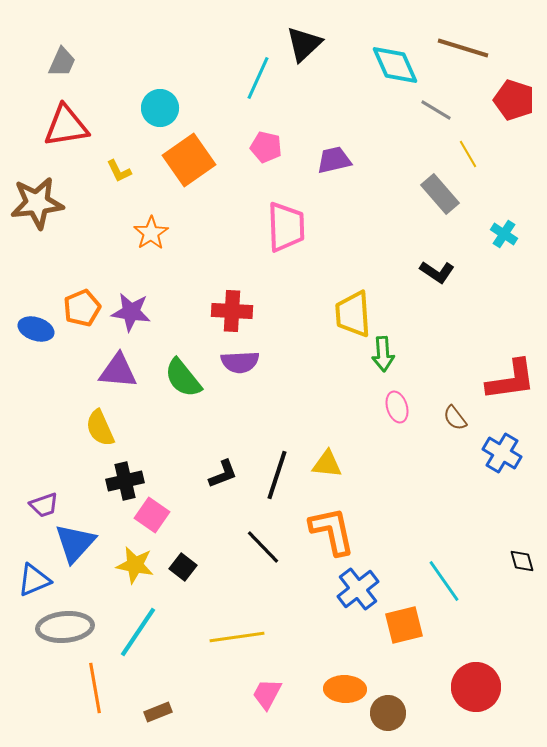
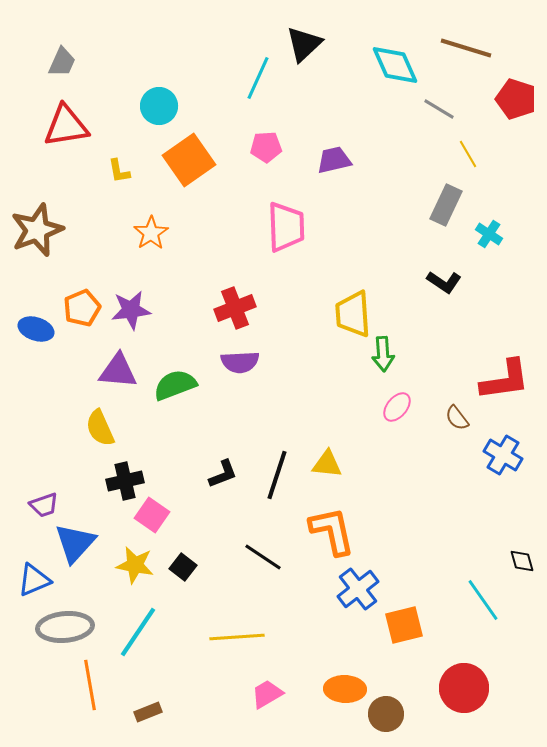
brown line at (463, 48): moved 3 px right
red pentagon at (514, 100): moved 2 px right, 1 px up
cyan circle at (160, 108): moved 1 px left, 2 px up
gray line at (436, 110): moved 3 px right, 1 px up
pink pentagon at (266, 147): rotated 16 degrees counterclockwise
yellow L-shape at (119, 171): rotated 16 degrees clockwise
gray rectangle at (440, 194): moved 6 px right, 11 px down; rotated 66 degrees clockwise
brown star at (37, 203): moved 27 px down; rotated 14 degrees counterclockwise
cyan cross at (504, 234): moved 15 px left
black L-shape at (437, 272): moved 7 px right, 10 px down
red cross at (232, 311): moved 3 px right, 3 px up; rotated 24 degrees counterclockwise
purple star at (131, 312): moved 2 px up; rotated 15 degrees counterclockwise
green semicircle at (183, 378): moved 8 px left, 7 px down; rotated 108 degrees clockwise
red L-shape at (511, 380): moved 6 px left
pink ellipse at (397, 407): rotated 56 degrees clockwise
brown semicircle at (455, 418): moved 2 px right
blue cross at (502, 453): moved 1 px right, 2 px down
black line at (263, 547): moved 10 px down; rotated 12 degrees counterclockwise
cyan line at (444, 581): moved 39 px right, 19 px down
yellow line at (237, 637): rotated 4 degrees clockwise
red circle at (476, 687): moved 12 px left, 1 px down
orange line at (95, 688): moved 5 px left, 3 px up
pink trapezoid at (267, 694): rotated 32 degrees clockwise
brown rectangle at (158, 712): moved 10 px left
brown circle at (388, 713): moved 2 px left, 1 px down
